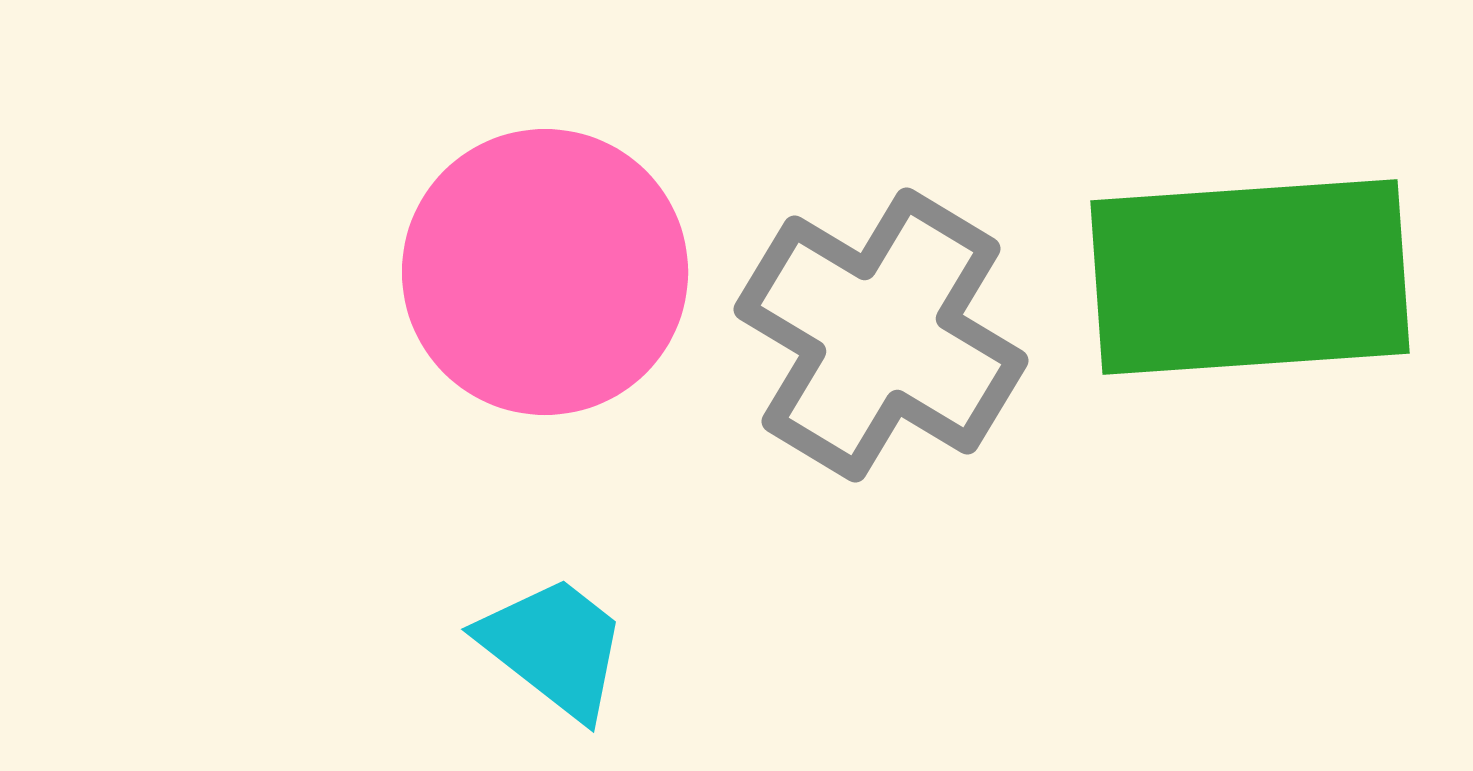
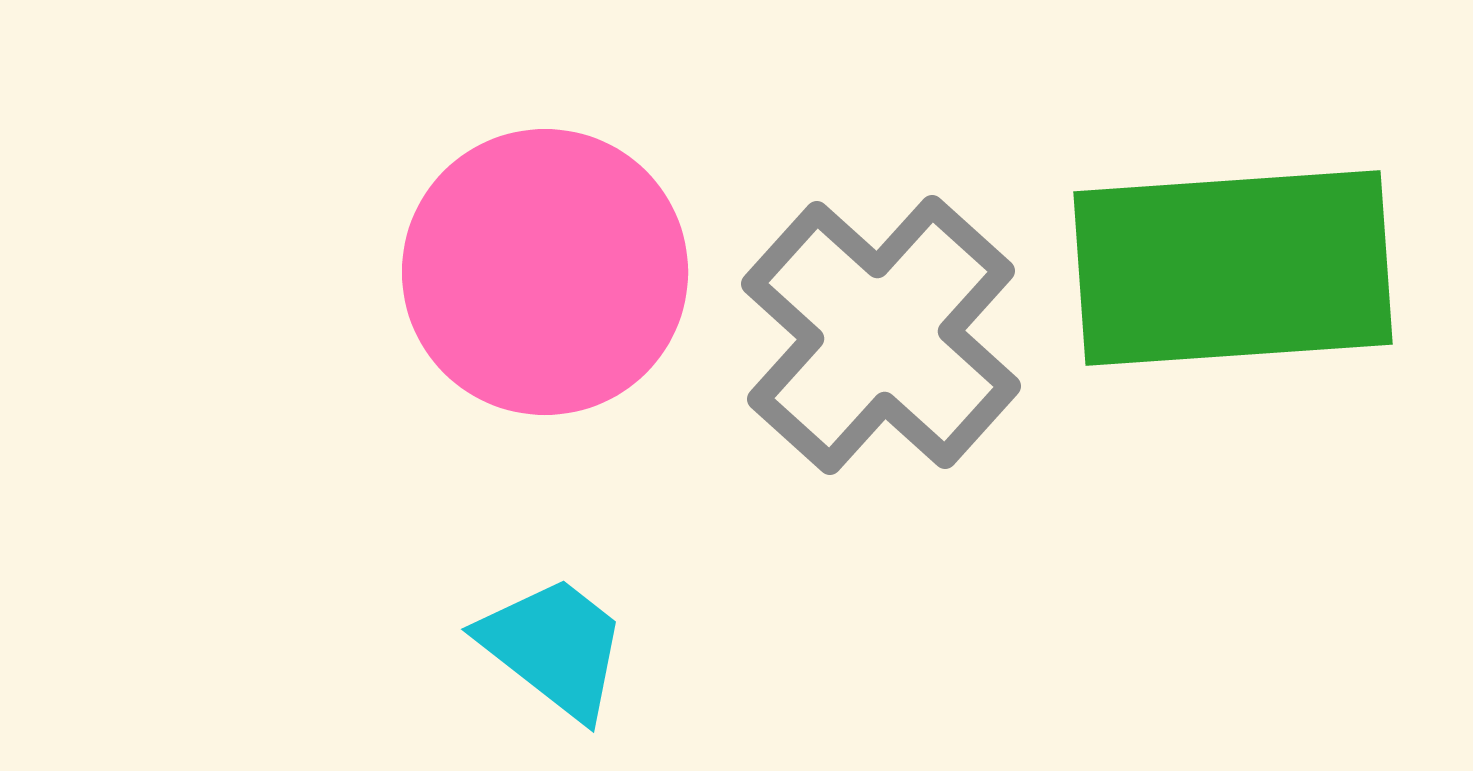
green rectangle: moved 17 px left, 9 px up
gray cross: rotated 11 degrees clockwise
